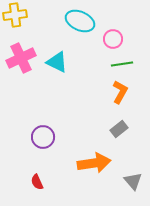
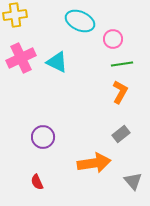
gray rectangle: moved 2 px right, 5 px down
